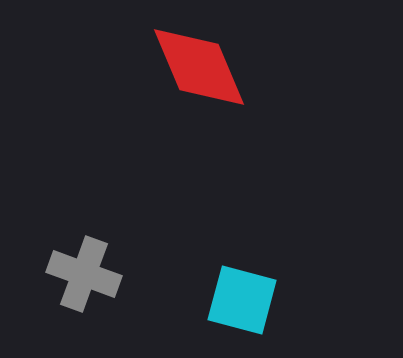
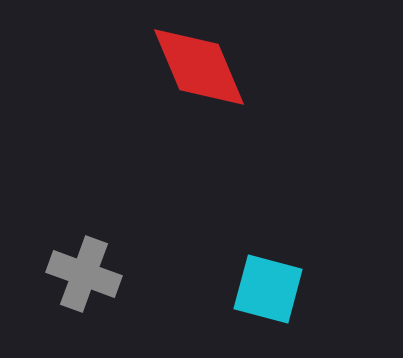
cyan square: moved 26 px right, 11 px up
